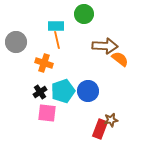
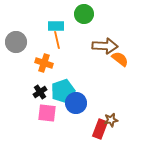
blue circle: moved 12 px left, 12 px down
